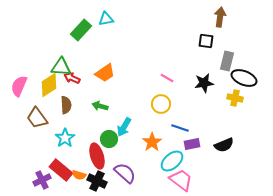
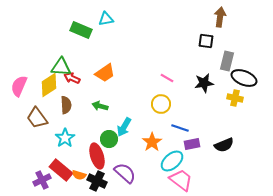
green rectangle: rotated 70 degrees clockwise
